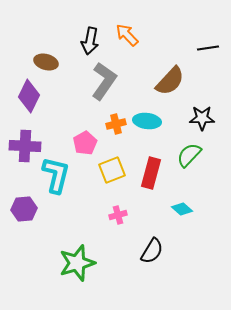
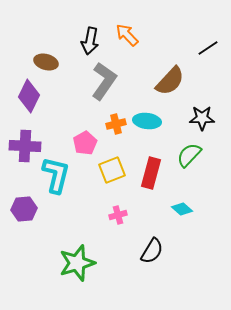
black line: rotated 25 degrees counterclockwise
